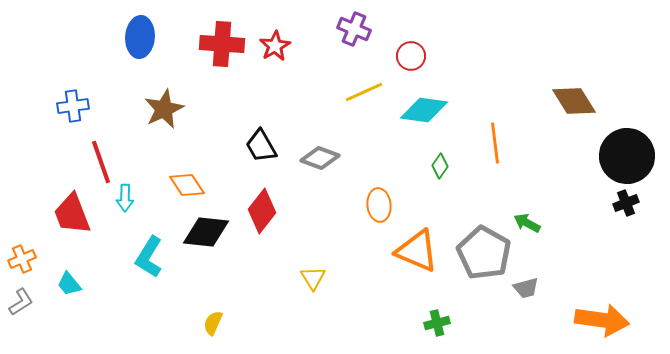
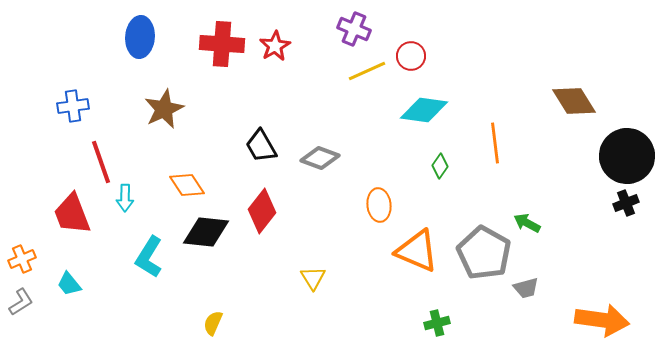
yellow line: moved 3 px right, 21 px up
